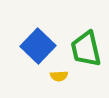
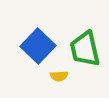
green trapezoid: moved 1 px left
